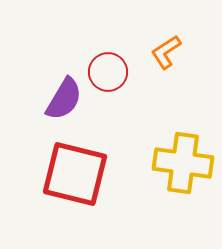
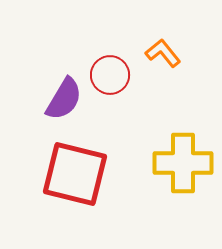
orange L-shape: moved 3 px left, 1 px down; rotated 84 degrees clockwise
red circle: moved 2 px right, 3 px down
yellow cross: rotated 8 degrees counterclockwise
